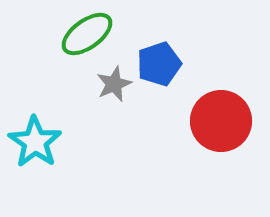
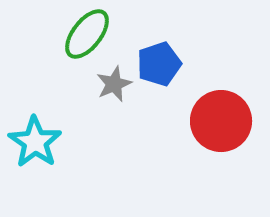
green ellipse: rotated 16 degrees counterclockwise
